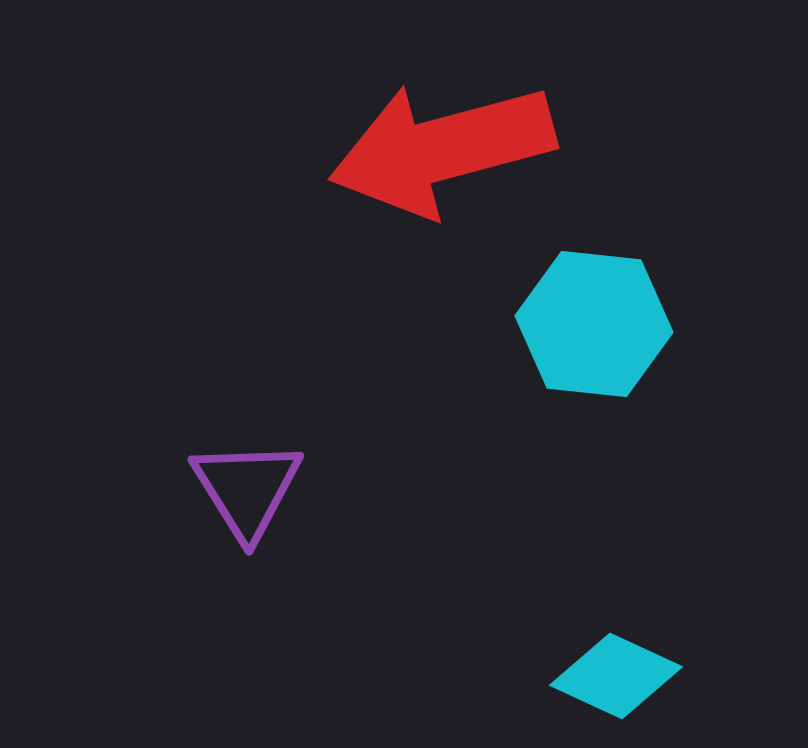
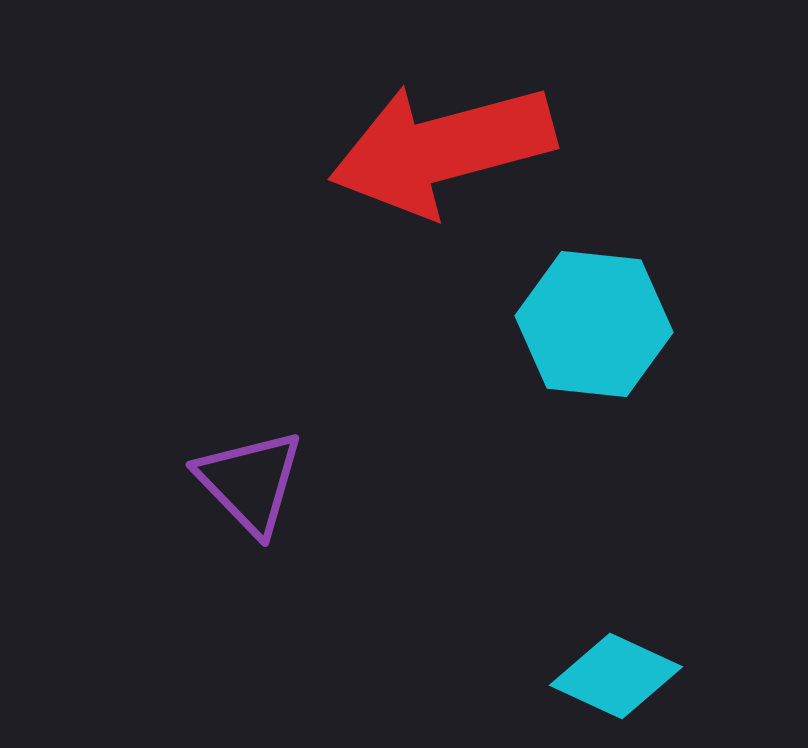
purple triangle: moved 3 px right, 7 px up; rotated 12 degrees counterclockwise
